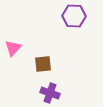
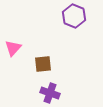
purple hexagon: rotated 20 degrees clockwise
